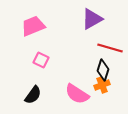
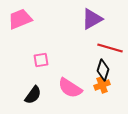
pink trapezoid: moved 13 px left, 7 px up
pink square: rotated 35 degrees counterclockwise
pink semicircle: moved 7 px left, 6 px up
